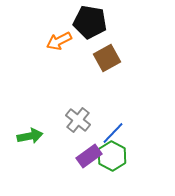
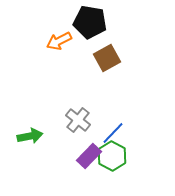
purple rectangle: rotated 10 degrees counterclockwise
